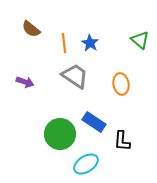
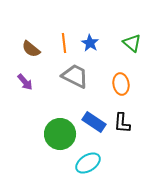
brown semicircle: moved 20 px down
green triangle: moved 8 px left, 3 px down
gray trapezoid: rotated 8 degrees counterclockwise
purple arrow: rotated 30 degrees clockwise
black L-shape: moved 18 px up
cyan ellipse: moved 2 px right, 1 px up
